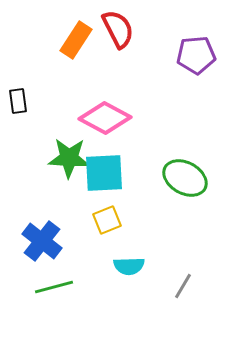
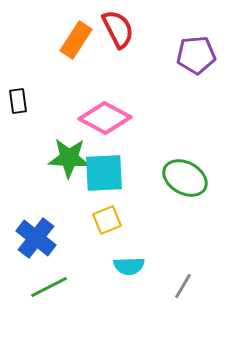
blue cross: moved 6 px left, 3 px up
green line: moved 5 px left; rotated 12 degrees counterclockwise
